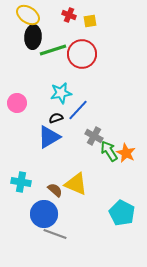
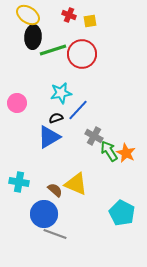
cyan cross: moved 2 px left
